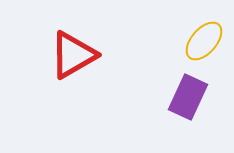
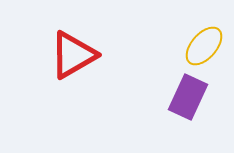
yellow ellipse: moved 5 px down
